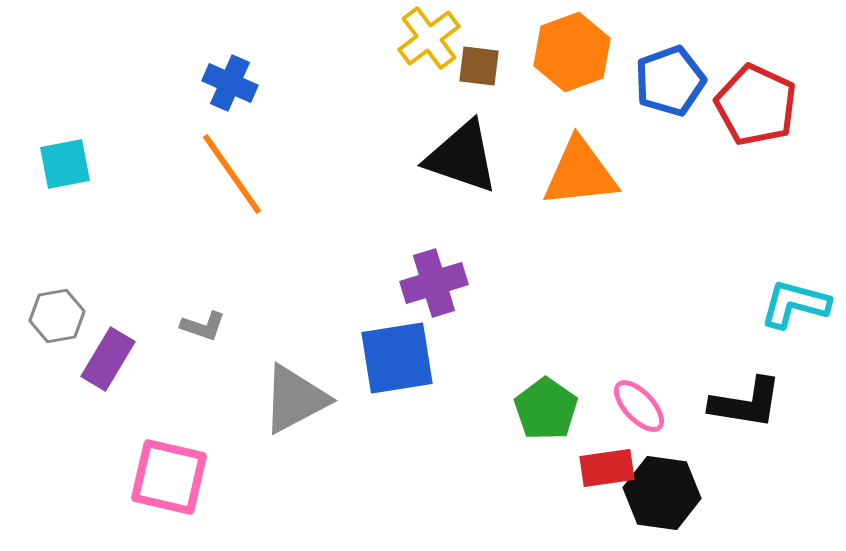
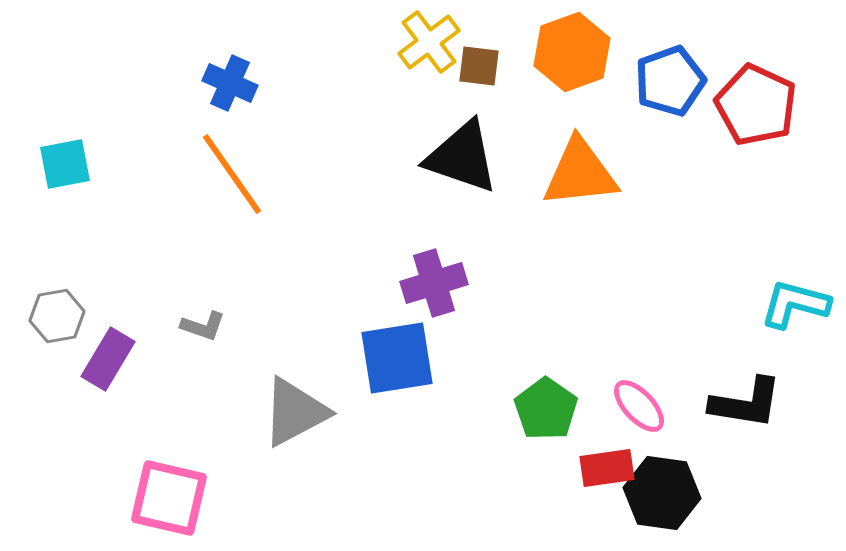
yellow cross: moved 4 px down
gray triangle: moved 13 px down
pink square: moved 21 px down
